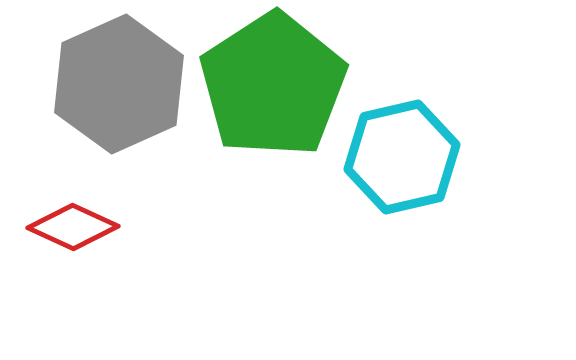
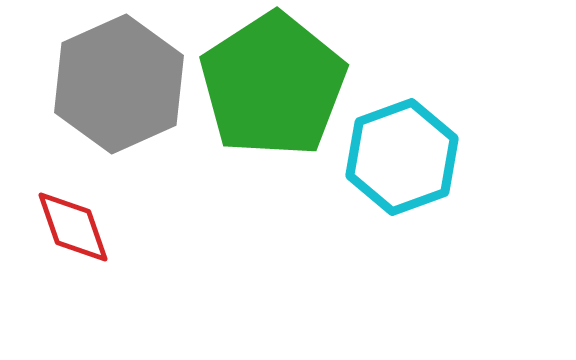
cyan hexagon: rotated 7 degrees counterclockwise
red diamond: rotated 46 degrees clockwise
